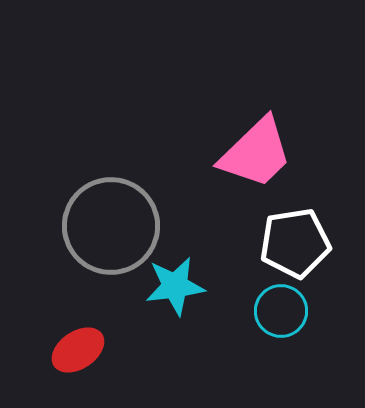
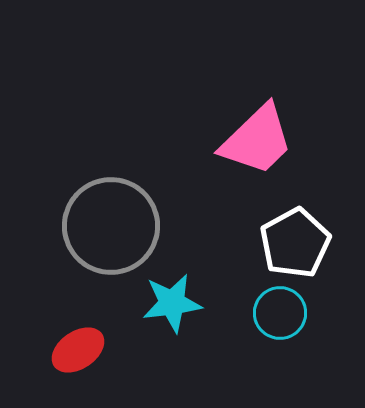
pink trapezoid: moved 1 px right, 13 px up
white pentagon: rotated 20 degrees counterclockwise
cyan star: moved 3 px left, 17 px down
cyan circle: moved 1 px left, 2 px down
